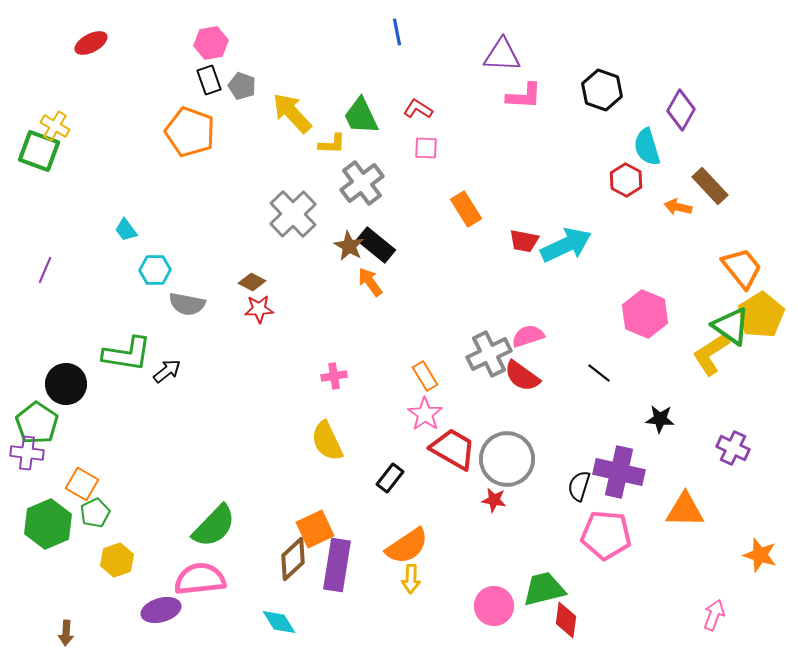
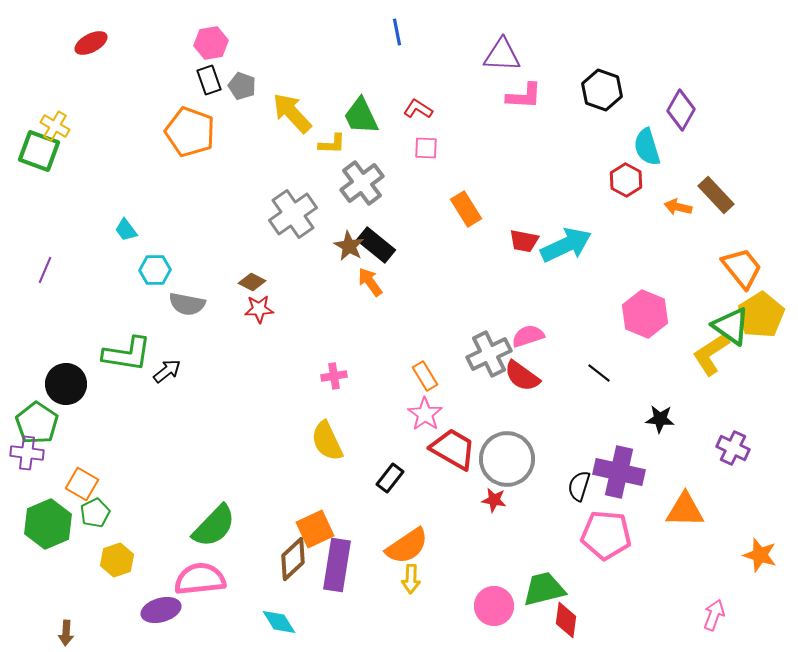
brown rectangle at (710, 186): moved 6 px right, 9 px down
gray cross at (293, 214): rotated 9 degrees clockwise
